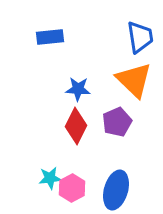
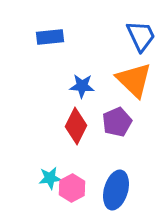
blue trapezoid: moved 1 px right, 1 px up; rotated 16 degrees counterclockwise
blue star: moved 4 px right, 3 px up
